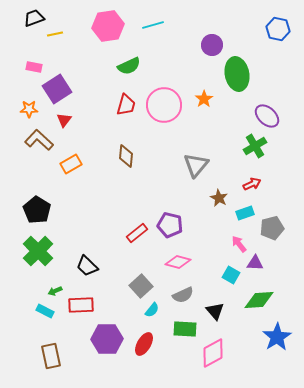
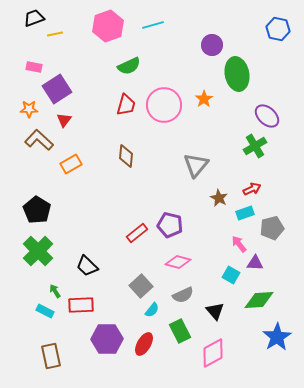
pink hexagon at (108, 26): rotated 12 degrees counterclockwise
red arrow at (252, 184): moved 5 px down
green arrow at (55, 291): rotated 80 degrees clockwise
green rectangle at (185, 329): moved 5 px left, 2 px down; rotated 60 degrees clockwise
